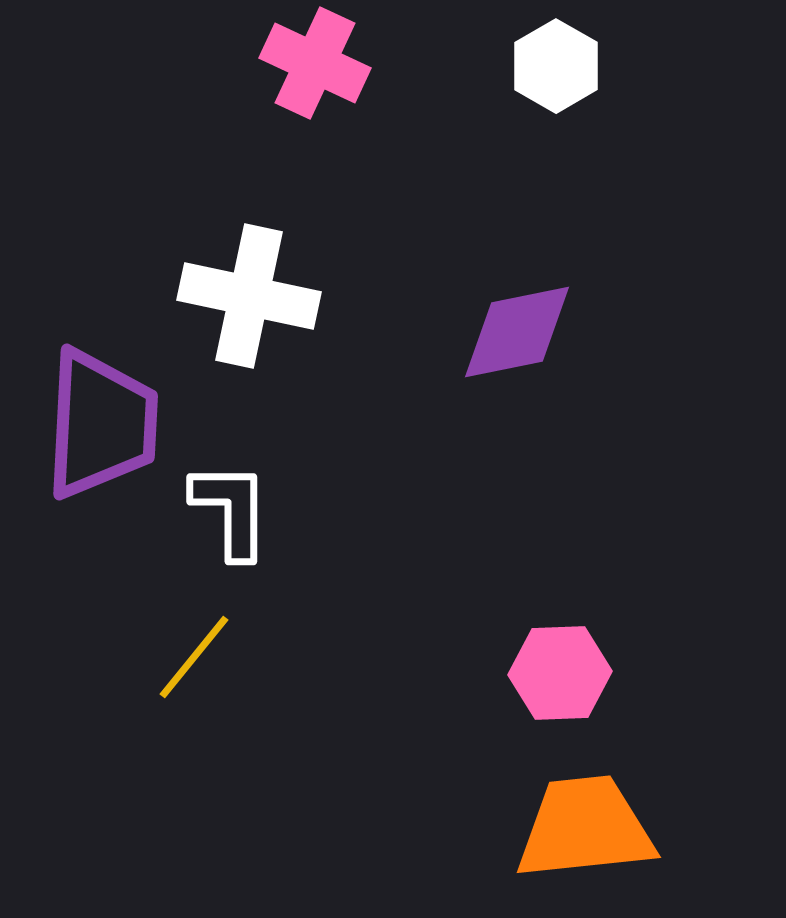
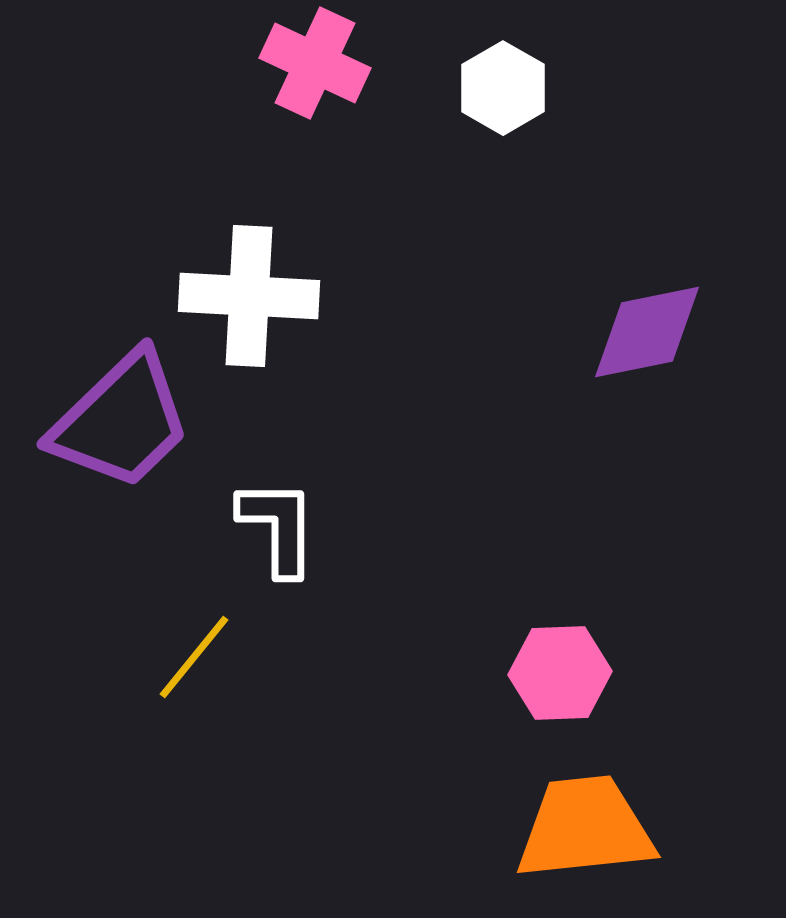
white hexagon: moved 53 px left, 22 px down
white cross: rotated 9 degrees counterclockwise
purple diamond: moved 130 px right
purple trapezoid: moved 20 px right, 3 px up; rotated 43 degrees clockwise
white L-shape: moved 47 px right, 17 px down
